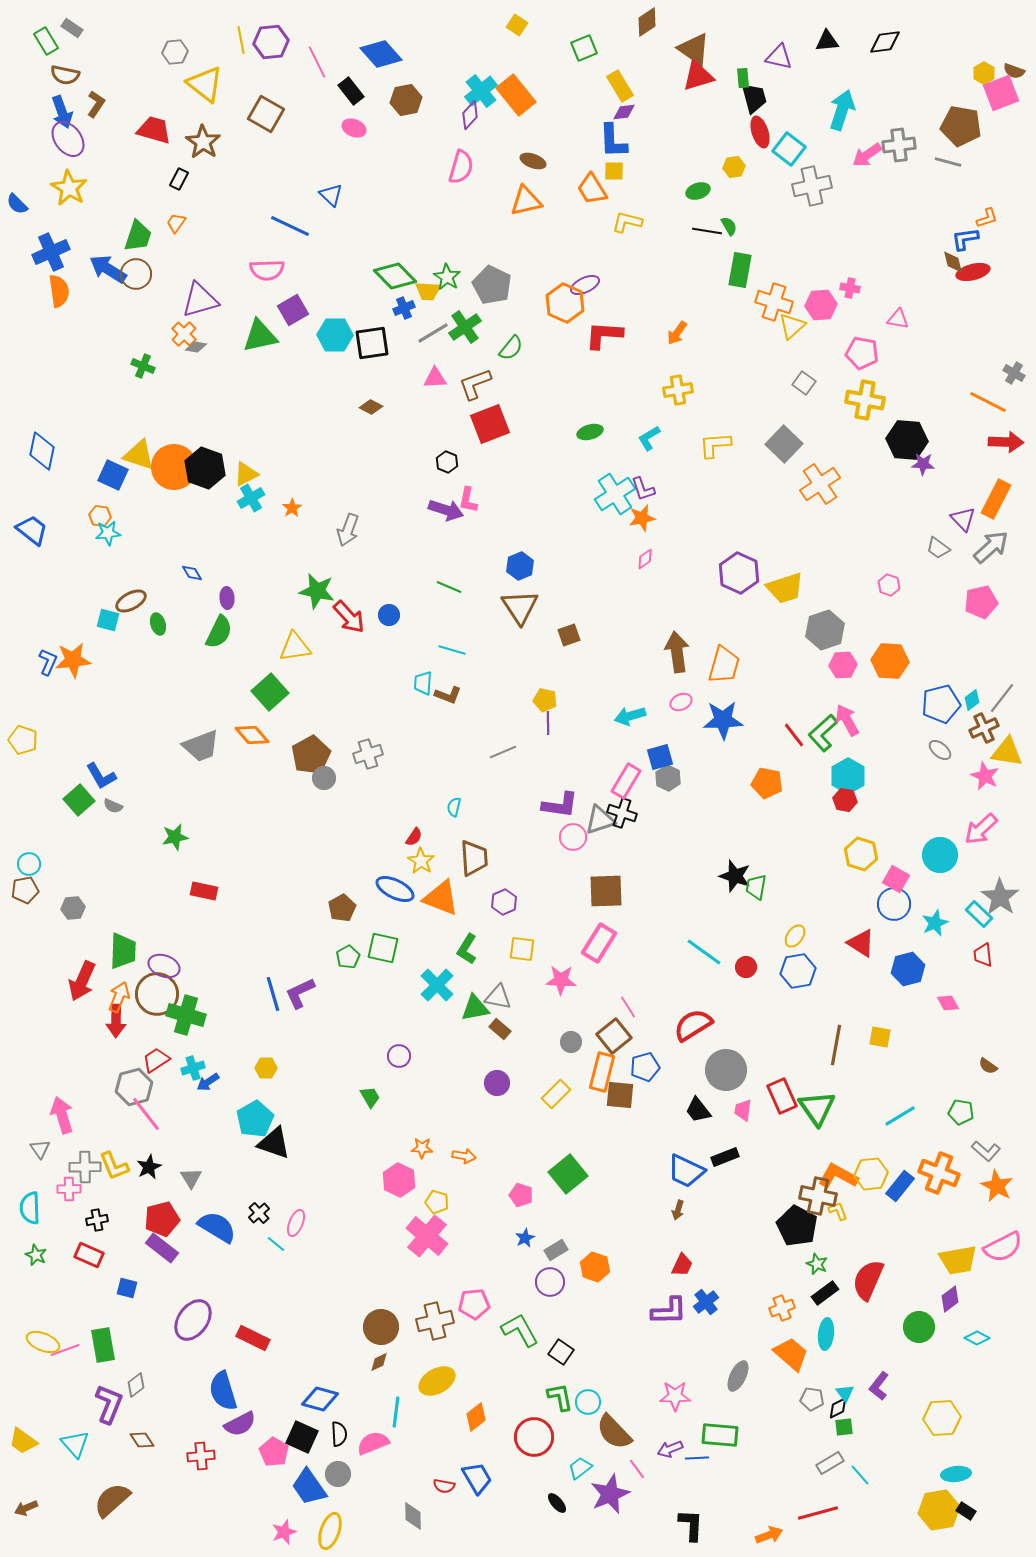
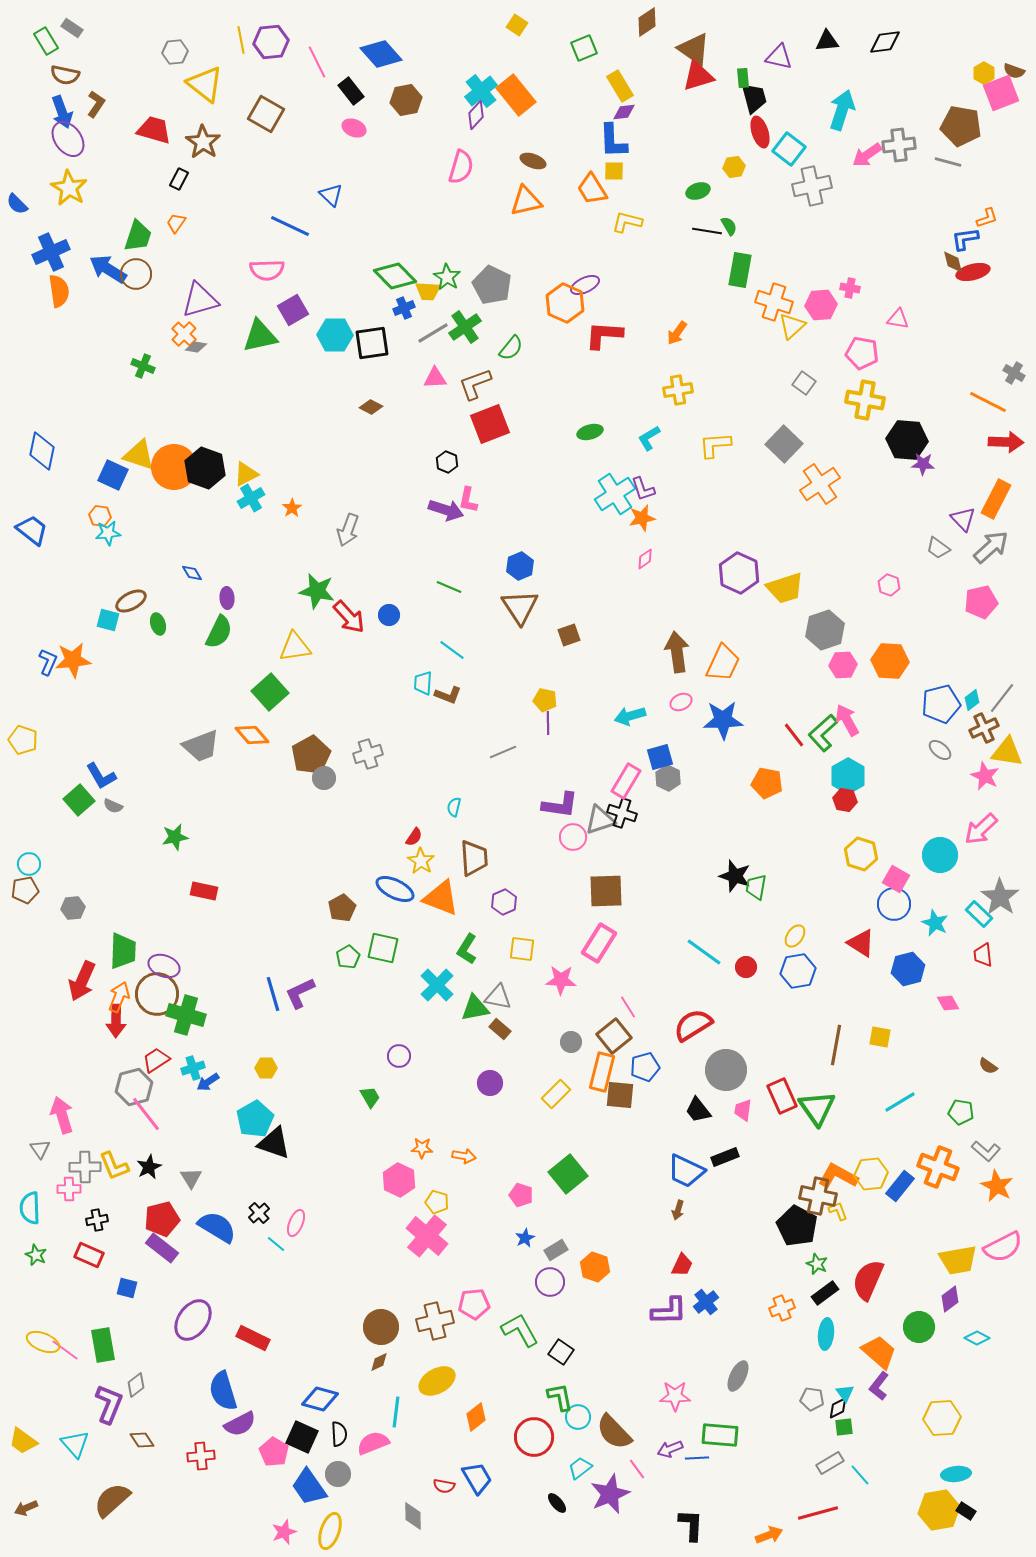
purple diamond at (470, 115): moved 6 px right
cyan line at (452, 650): rotated 20 degrees clockwise
orange trapezoid at (724, 665): moved 1 px left, 2 px up; rotated 9 degrees clockwise
cyan star at (935, 923): rotated 24 degrees counterclockwise
purple circle at (497, 1083): moved 7 px left
cyan line at (900, 1116): moved 14 px up
orange cross at (939, 1173): moved 1 px left, 6 px up
pink line at (65, 1350): rotated 56 degrees clockwise
orange trapezoid at (791, 1354): moved 88 px right, 2 px up
cyan circle at (588, 1402): moved 10 px left, 15 px down
